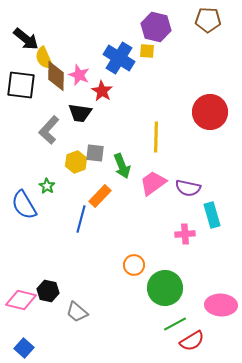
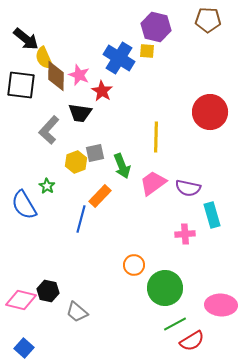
gray square: rotated 18 degrees counterclockwise
